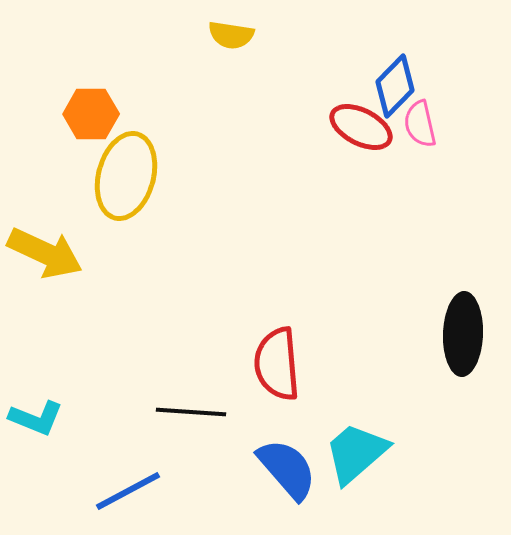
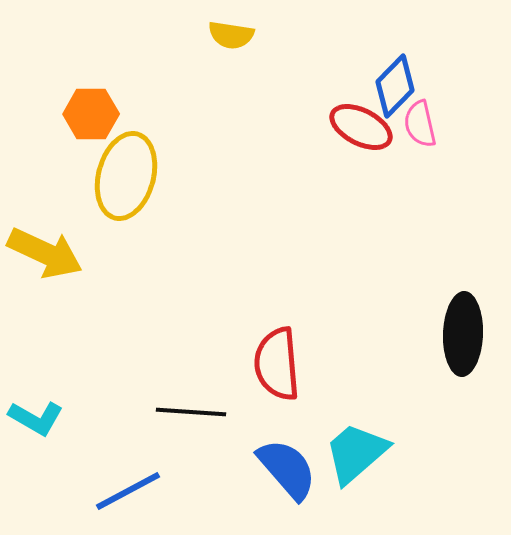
cyan L-shape: rotated 8 degrees clockwise
